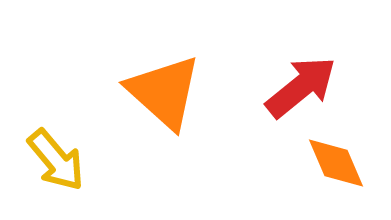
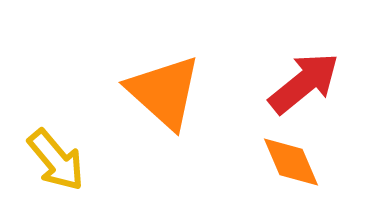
red arrow: moved 3 px right, 4 px up
orange diamond: moved 45 px left, 1 px up
